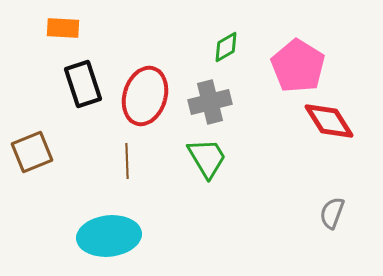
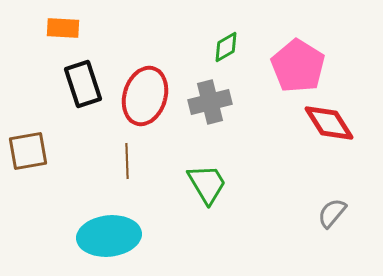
red diamond: moved 2 px down
brown square: moved 4 px left, 1 px up; rotated 12 degrees clockwise
green trapezoid: moved 26 px down
gray semicircle: rotated 20 degrees clockwise
